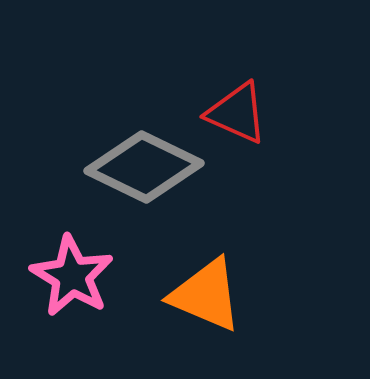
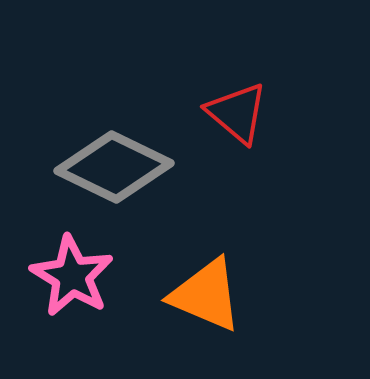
red triangle: rotated 16 degrees clockwise
gray diamond: moved 30 px left
